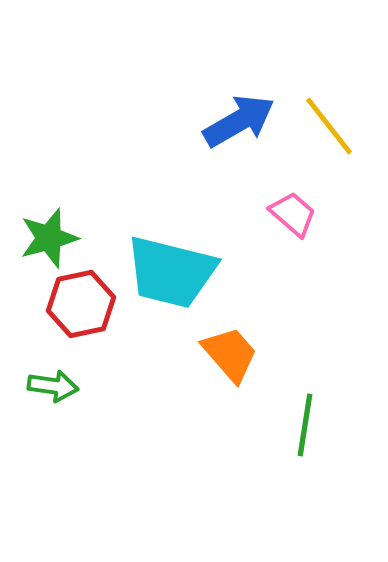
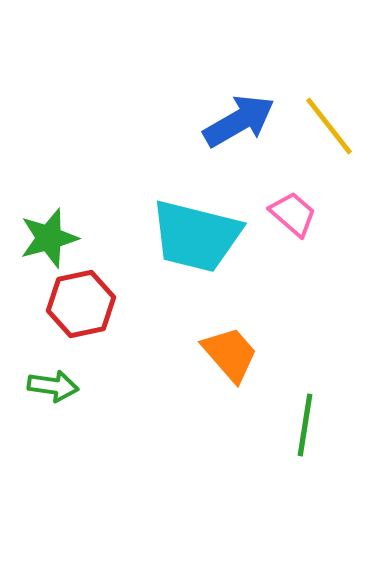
cyan trapezoid: moved 25 px right, 36 px up
